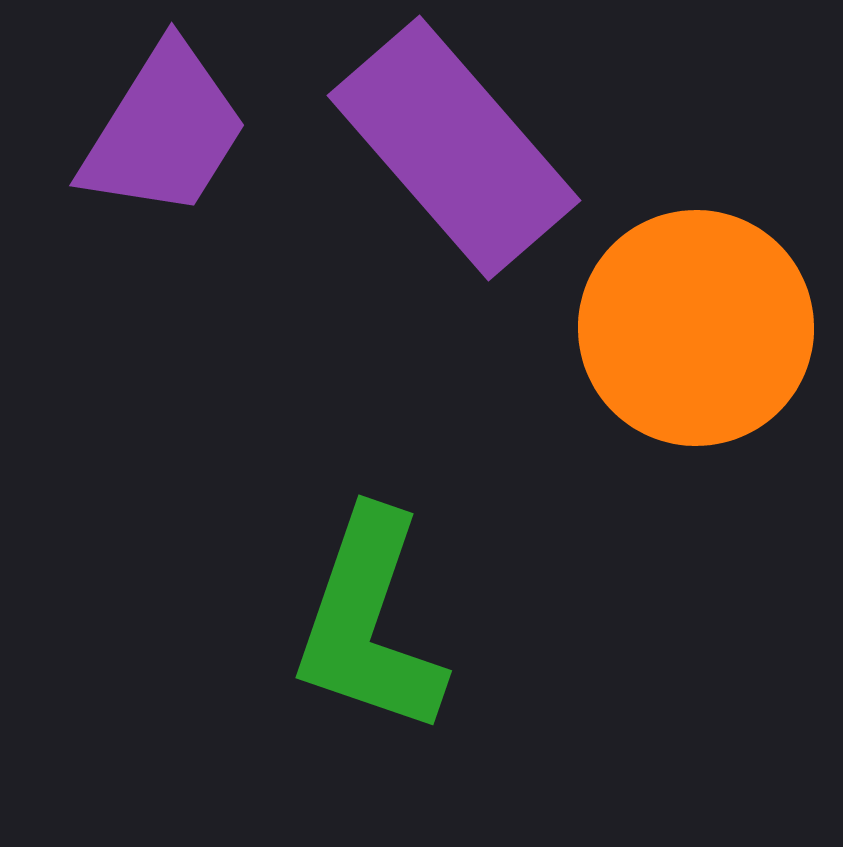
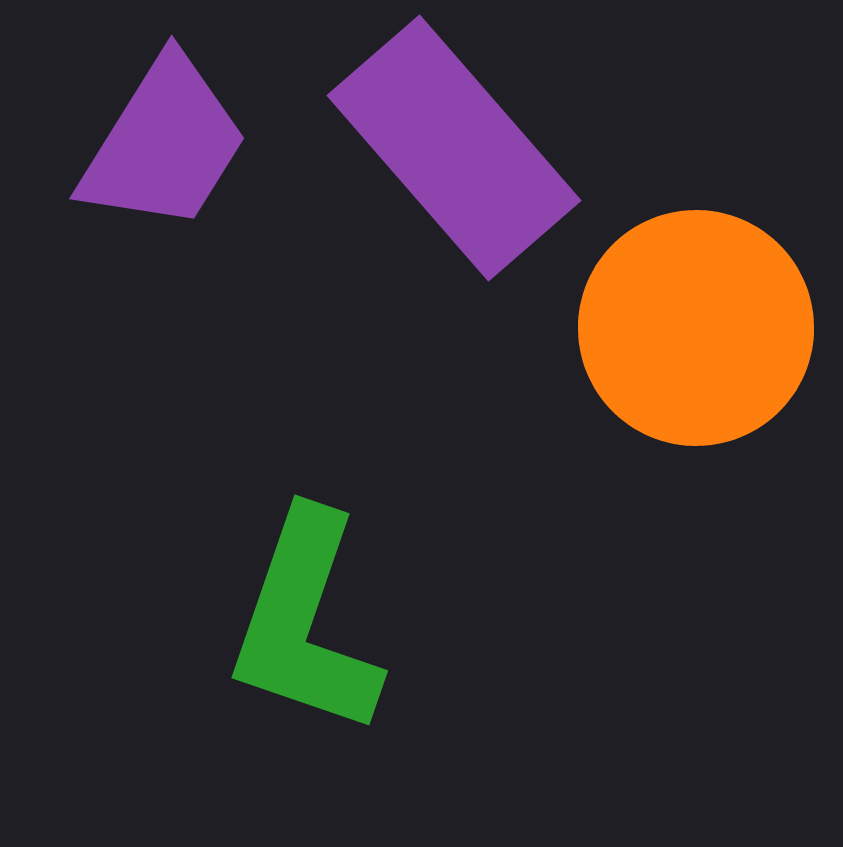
purple trapezoid: moved 13 px down
green L-shape: moved 64 px left
